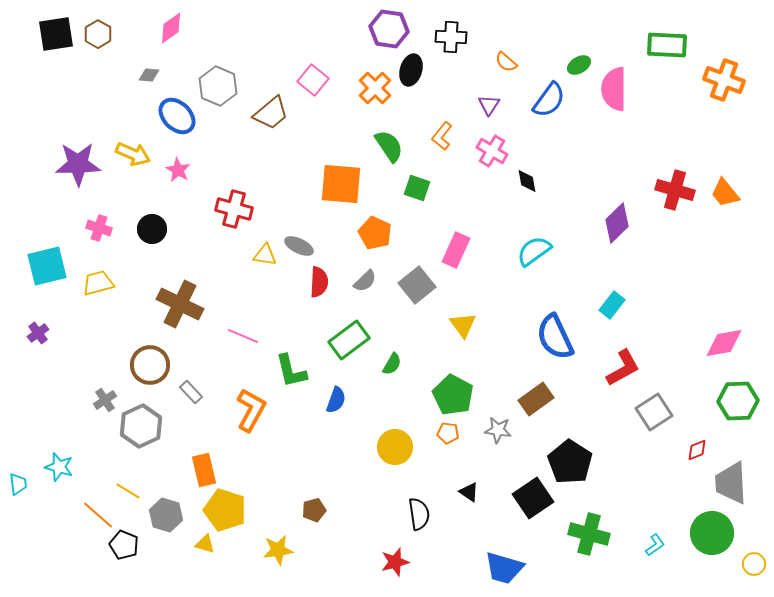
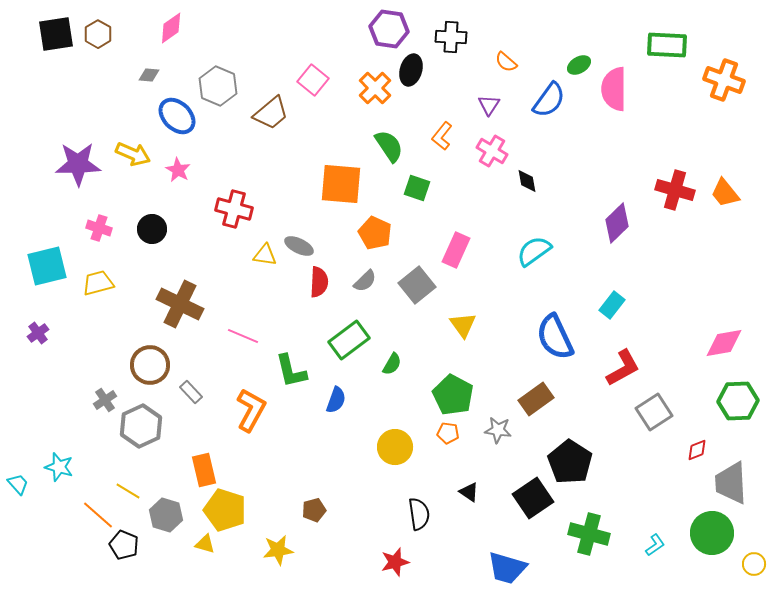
cyan trapezoid at (18, 484): rotated 35 degrees counterclockwise
blue trapezoid at (504, 568): moved 3 px right
